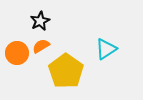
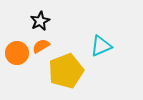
cyan triangle: moved 5 px left, 3 px up; rotated 10 degrees clockwise
yellow pentagon: rotated 16 degrees clockwise
